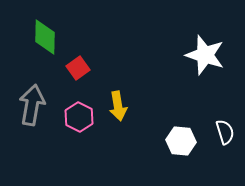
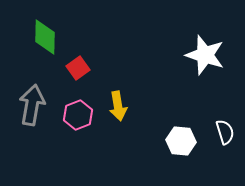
pink hexagon: moved 1 px left, 2 px up; rotated 12 degrees clockwise
